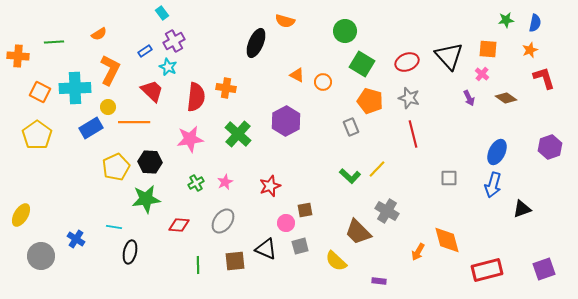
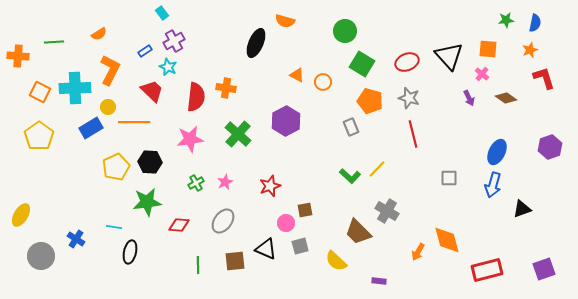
yellow pentagon at (37, 135): moved 2 px right, 1 px down
green star at (146, 199): moved 1 px right, 3 px down
